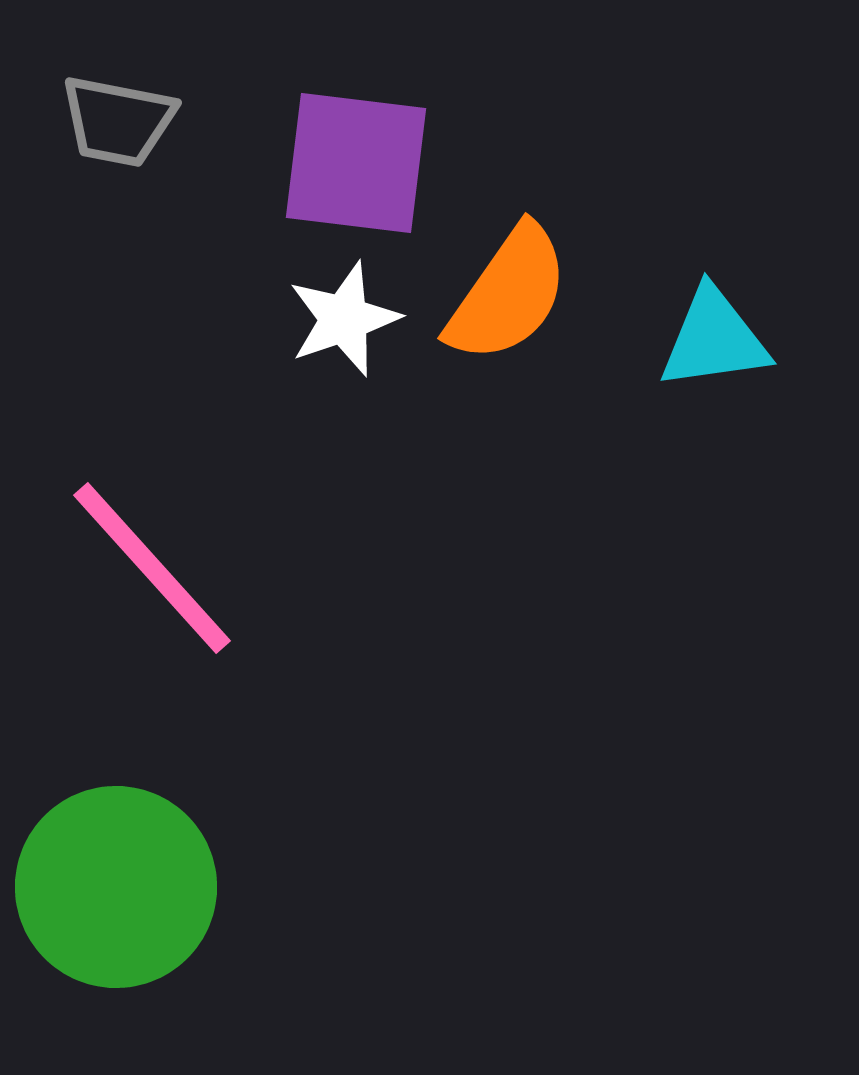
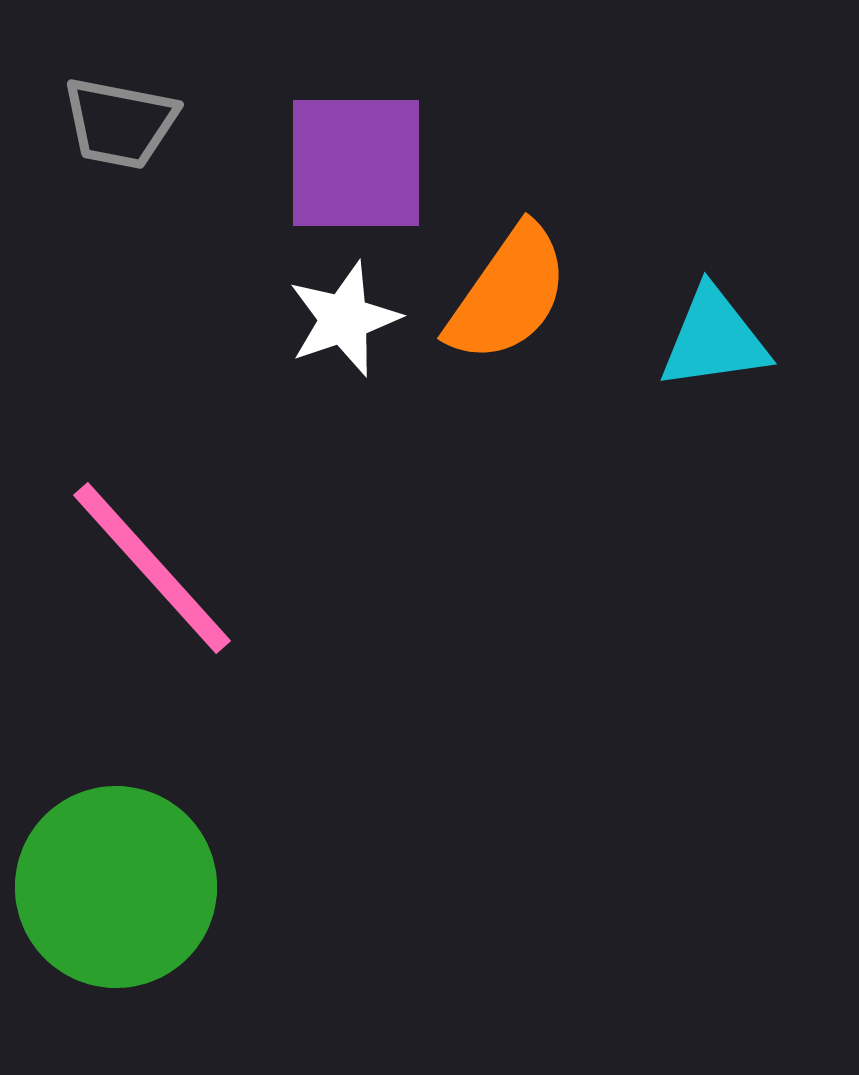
gray trapezoid: moved 2 px right, 2 px down
purple square: rotated 7 degrees counterclockwise
